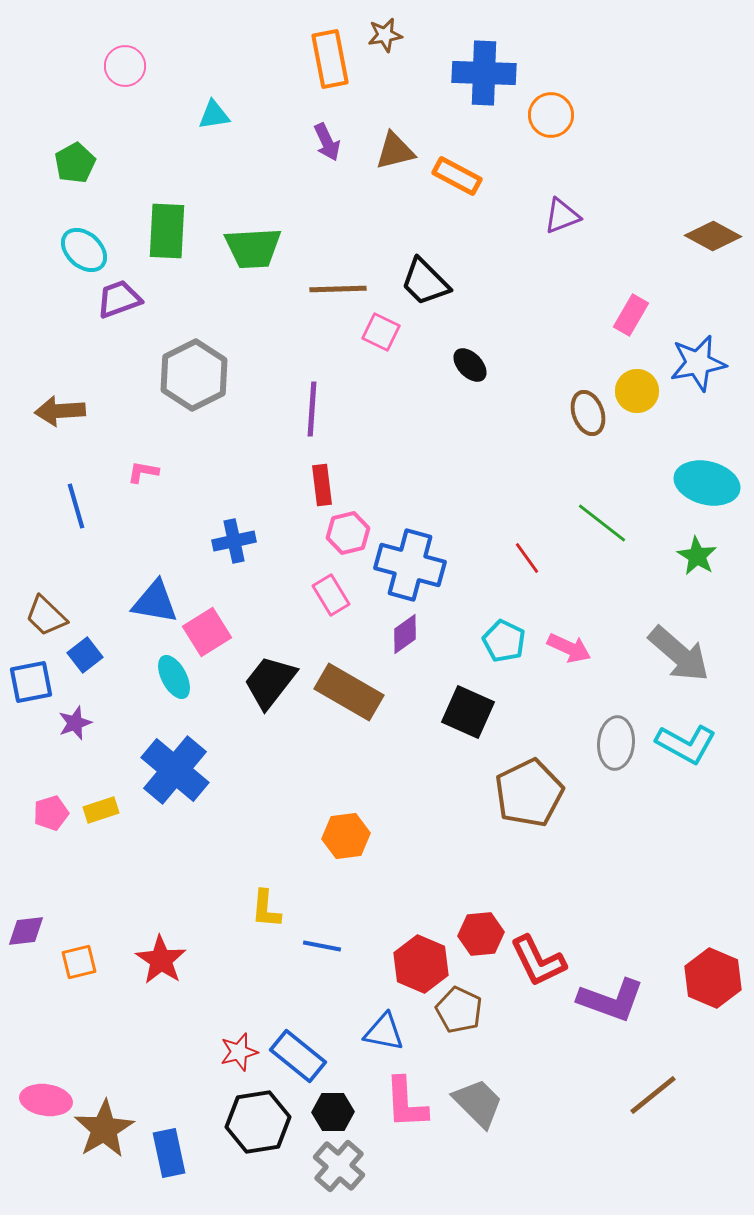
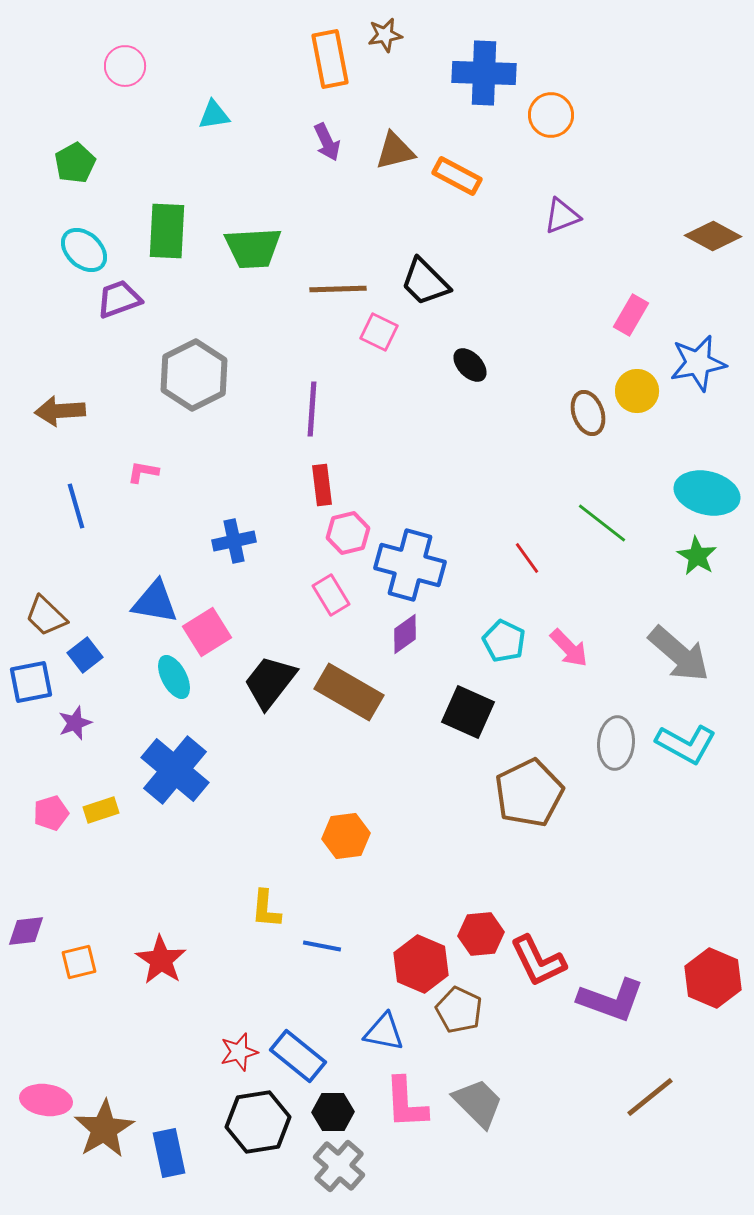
pink square at (381, 332): moved 2 px left
cyan ellipse at (707, 483): moved 10 px down
pink arrow at (569, 648): rotated 21 degrees clockwise
brown line at (653, 1095): moved 3 px left, 2 px down
